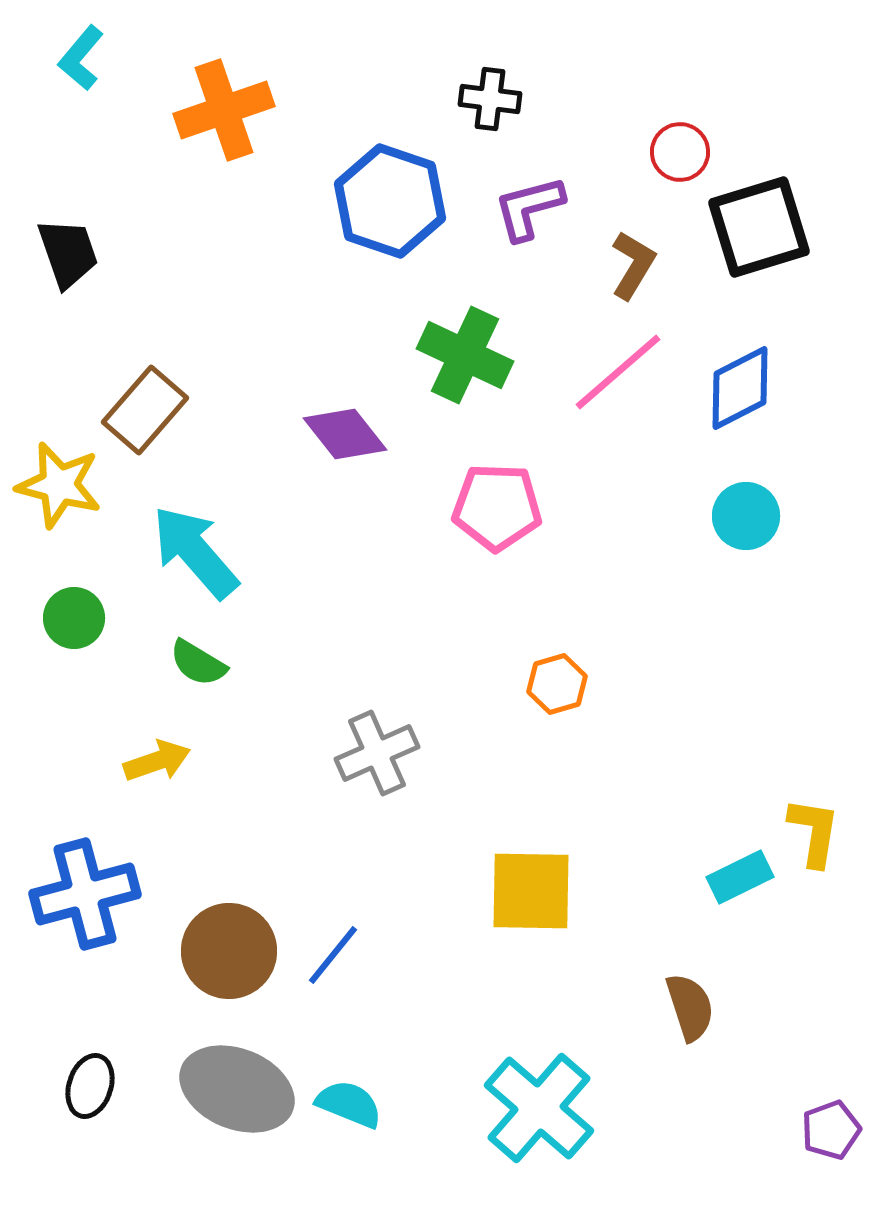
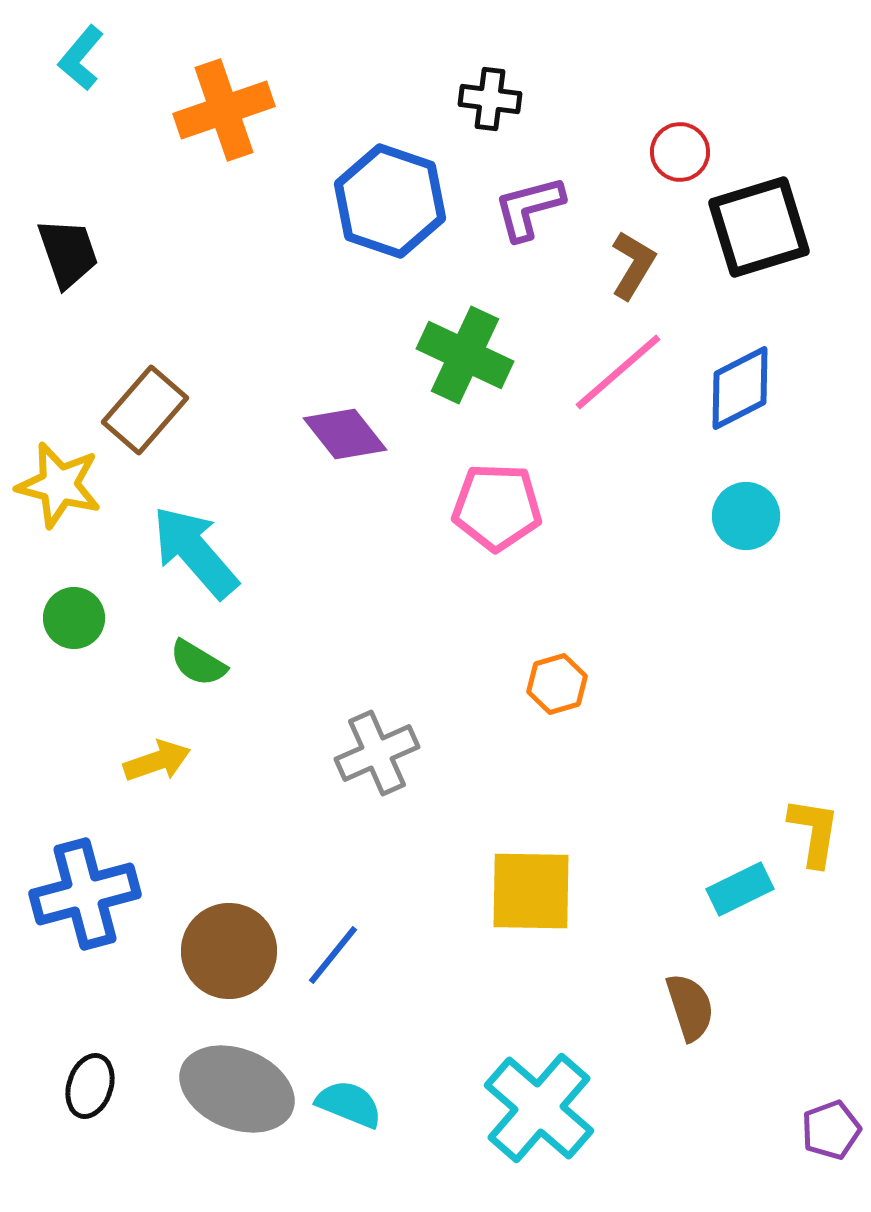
cyan rectangle: moved 12 px down
